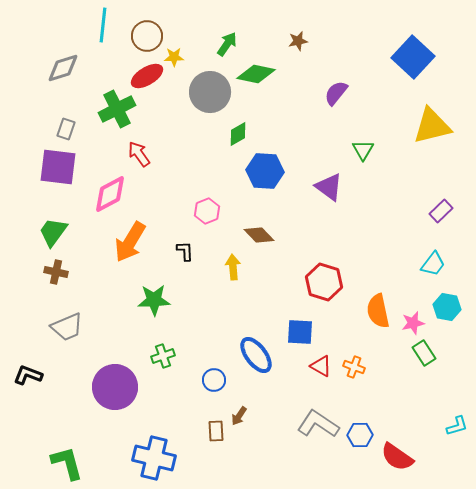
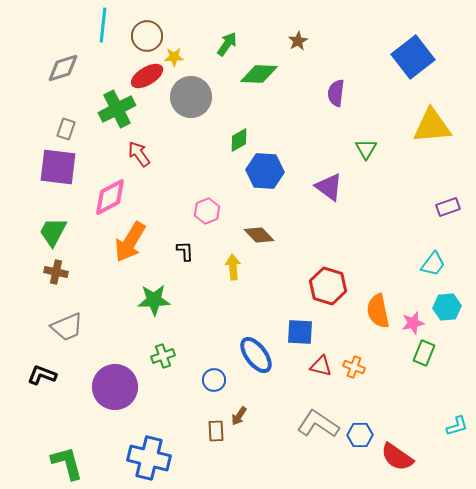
brown star at (298, 41): rotated 18 degrees counterclockwise
blue square at (413, 57): rotated 9 degrees clockwise
green diamond at (256, 74): moved 3 px right; rotated 9 degrees counterclockwise
gray circle at (210, 92): moved 19 px left, 5 px down
purple semicircle at (336, 93): rotated 32 degrees counterclockwise
yellow triangle at (432, 126): rotated 9 degrees clockwise
green diamond at (238, 134): moved 1 px right, 6 px down
green triangle at (363, 150): moved 3 px right, 1 px up
pink diamond at (110, 194): moved 3 px down
purple rectangle at (441, 211): moved 7 px right, 4 px up; rotated 25 degrees clockwise
green trapezoid at (53, 232): rotated 8 degrees counterclockwise
red hexagon at (324, 282): moved 4 px right, 4 px down
cyan hexagon at (447, 307): rotated 16 degrees counterclockwise
green rectangle at (424, 353): rotated 55 degrees clockwise
red triangle at (321, 366): rotated 15 degrees counterclockwise
black L-shape at (28, 375): moved 14 px right
blue cross at (154, 458): moved 5 px left
